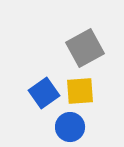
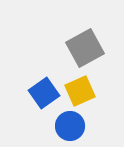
yellow square: rotated 20 degrees counterclockwise
blue circle: moved 1 px up
